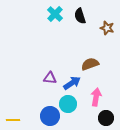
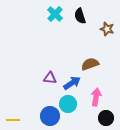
brown star: moved 1 px down
